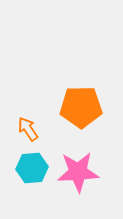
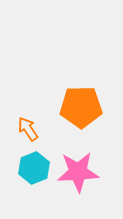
cyan hexagon: moved 2 px right; rotated 16 degrees counterclockwise
